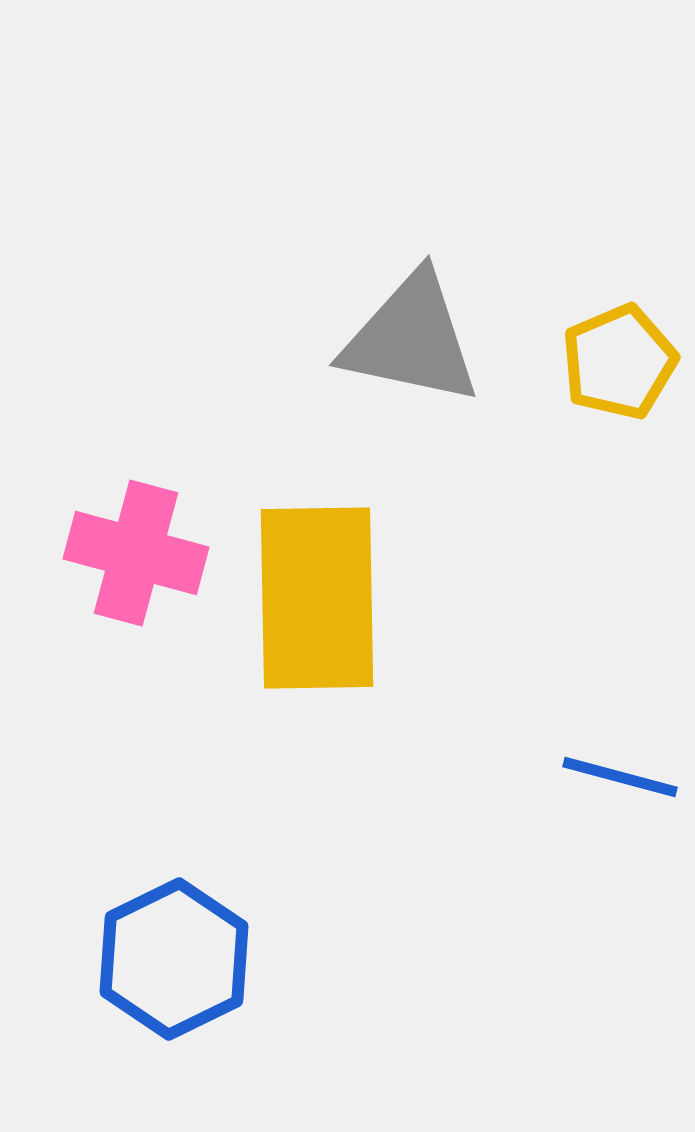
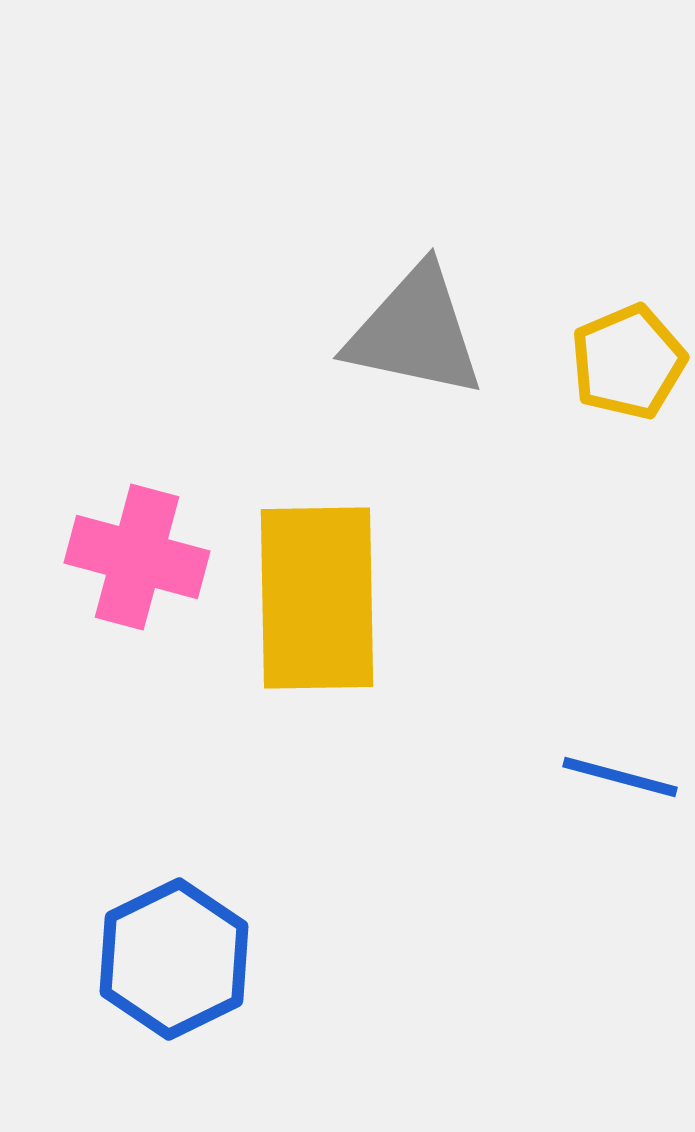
gray triangle: moved 4 px right, 7 px up
yellow pentagon: moved 9 px right
pink cross: moved 1 px right, 4 px down
